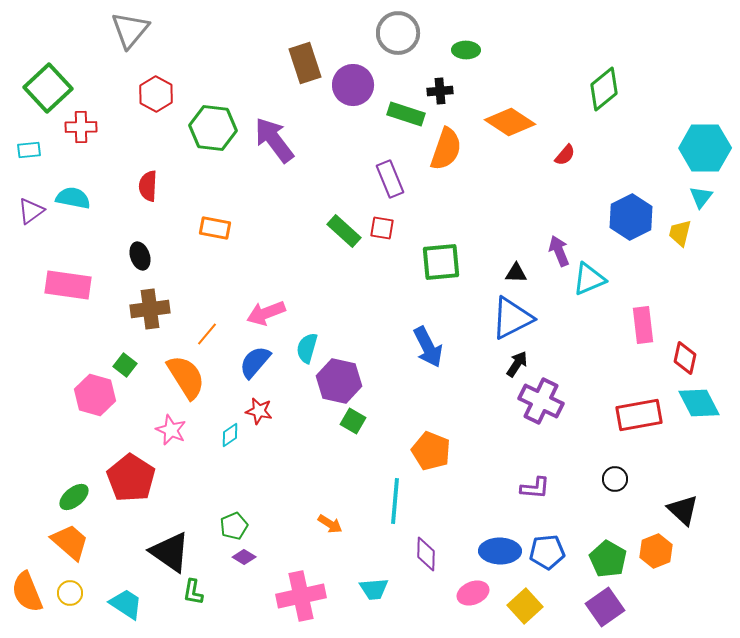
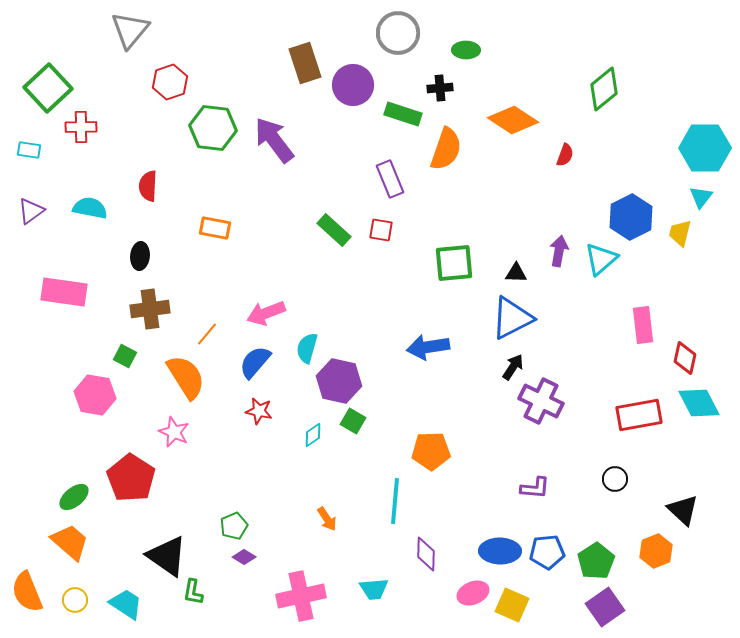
black cross at (440, 91): moved 3 px up
red hexagon at (156, 94): moved 14 px right, 12 px up; rotated 12 degrees clockwise
green rectangle at (406, 114): moved 3 px left
orange diamond at (510, 122): moved 3 px right, 2 px up
cyan rectangle at (29, 150): rotated 15 degrees clockwise
red semicircle at (565, 155): rotated 20 degrees counterclockwise
cyan semicircle at (73, 198): moved 17 px right, 10 px down
red square at (382, 228): moved 1 px left, 2 px down
green rectangle at (344, 231): moved 10 px left, 1 px up
purple arrow at (559, 251): rotated 32 degrees clockwise
black ellipse at (140, 256): rotated 24 degrees clockwise
green square at (441, 262): moved 13 px right, 1 px down
cyan triangle at (589, 279): moved 12 px right, 20 px up; rotated 18 degrees counterclockwise
pink rectangle at (68, 285): moved 4 px left, 7 px down
blue arrow at (428, 347): rotated 108 degrees clockwise
black arrow at (517, 364): moved 4 px left, 3 px down
green square at (125, 365): moved 9 px up; rotated 10 degrees counterclockwise
pink hexagon at (95, 395): rotated 6 degrees counterclockwise
pink star at (171, 430): moved 3 px right, 2 px down
cyan diamond at (230, 435): moved 83 px right
orange pentagon at (431, 451): rotated 24 degrees counterclockwise
orange arrow at (330, 524): moved 3 px left, 5 px up; rotated 25 degrees clockwise
black triangle at (170, 552): moved 3 px left, 4 px down
green pentagon at (608, 559): moved 12 px left, 2 px down; rotated 9 degrees clockwise
yellow circle at (70, 593): moved 5 px right, 7 px down
yellow square at (525, 606): moved 13 px left, 1 px up; rotated 24 degrees counterclockwise
